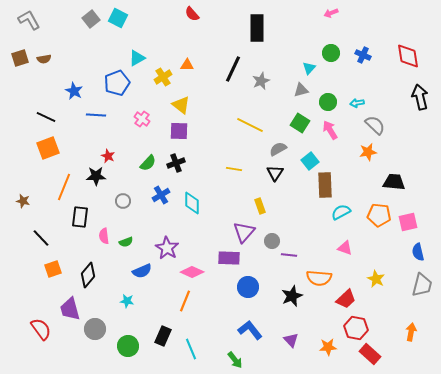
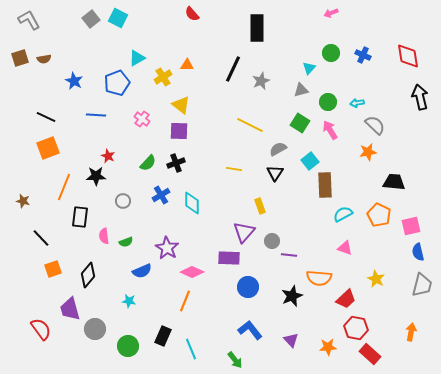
blue star at (74, 91): moved 10 px up
cyan semicircle at (341, 212): moved 2 px right, 2 px down
orange pentagon at (379, 215): rotated 20 degrees clockwise
pink square at (408, 222): moved 3 px right, 4 px down
cyan star at (127, 301): moved 2 px right
